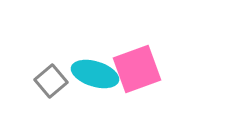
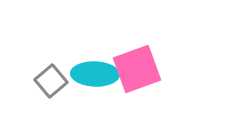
cyan ellipse: rotated 15 degrees counterclockwise
